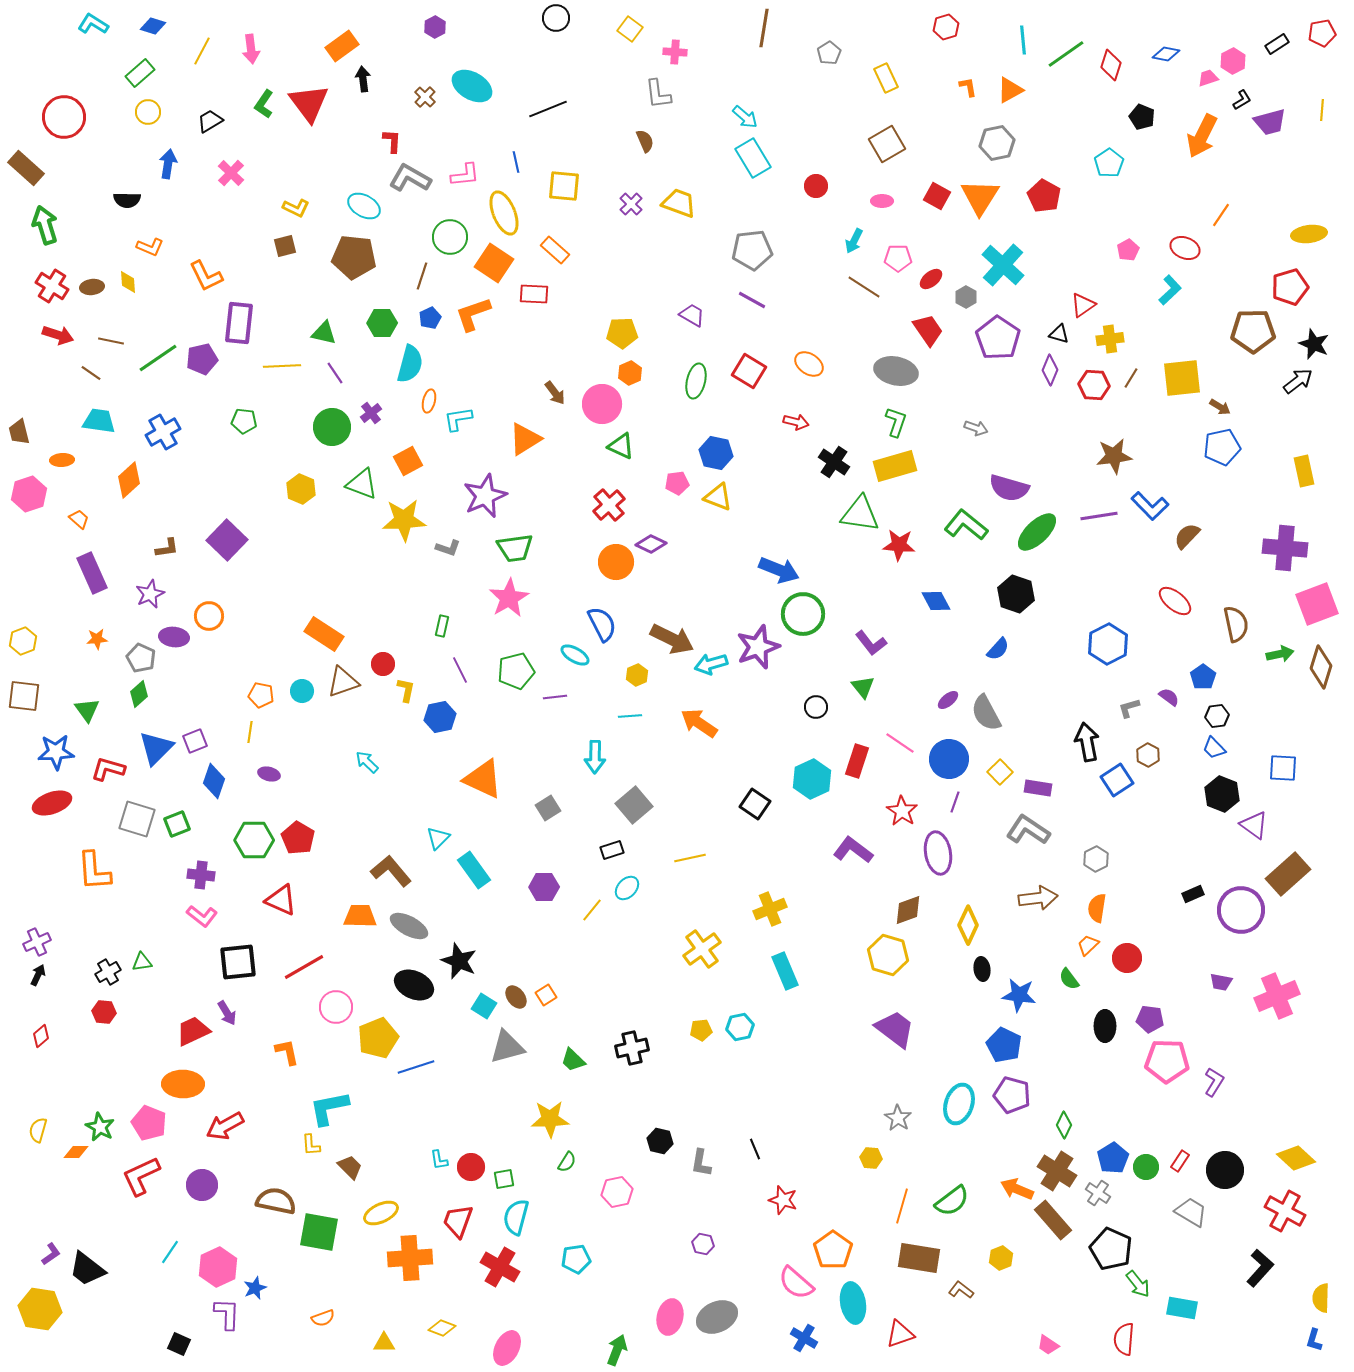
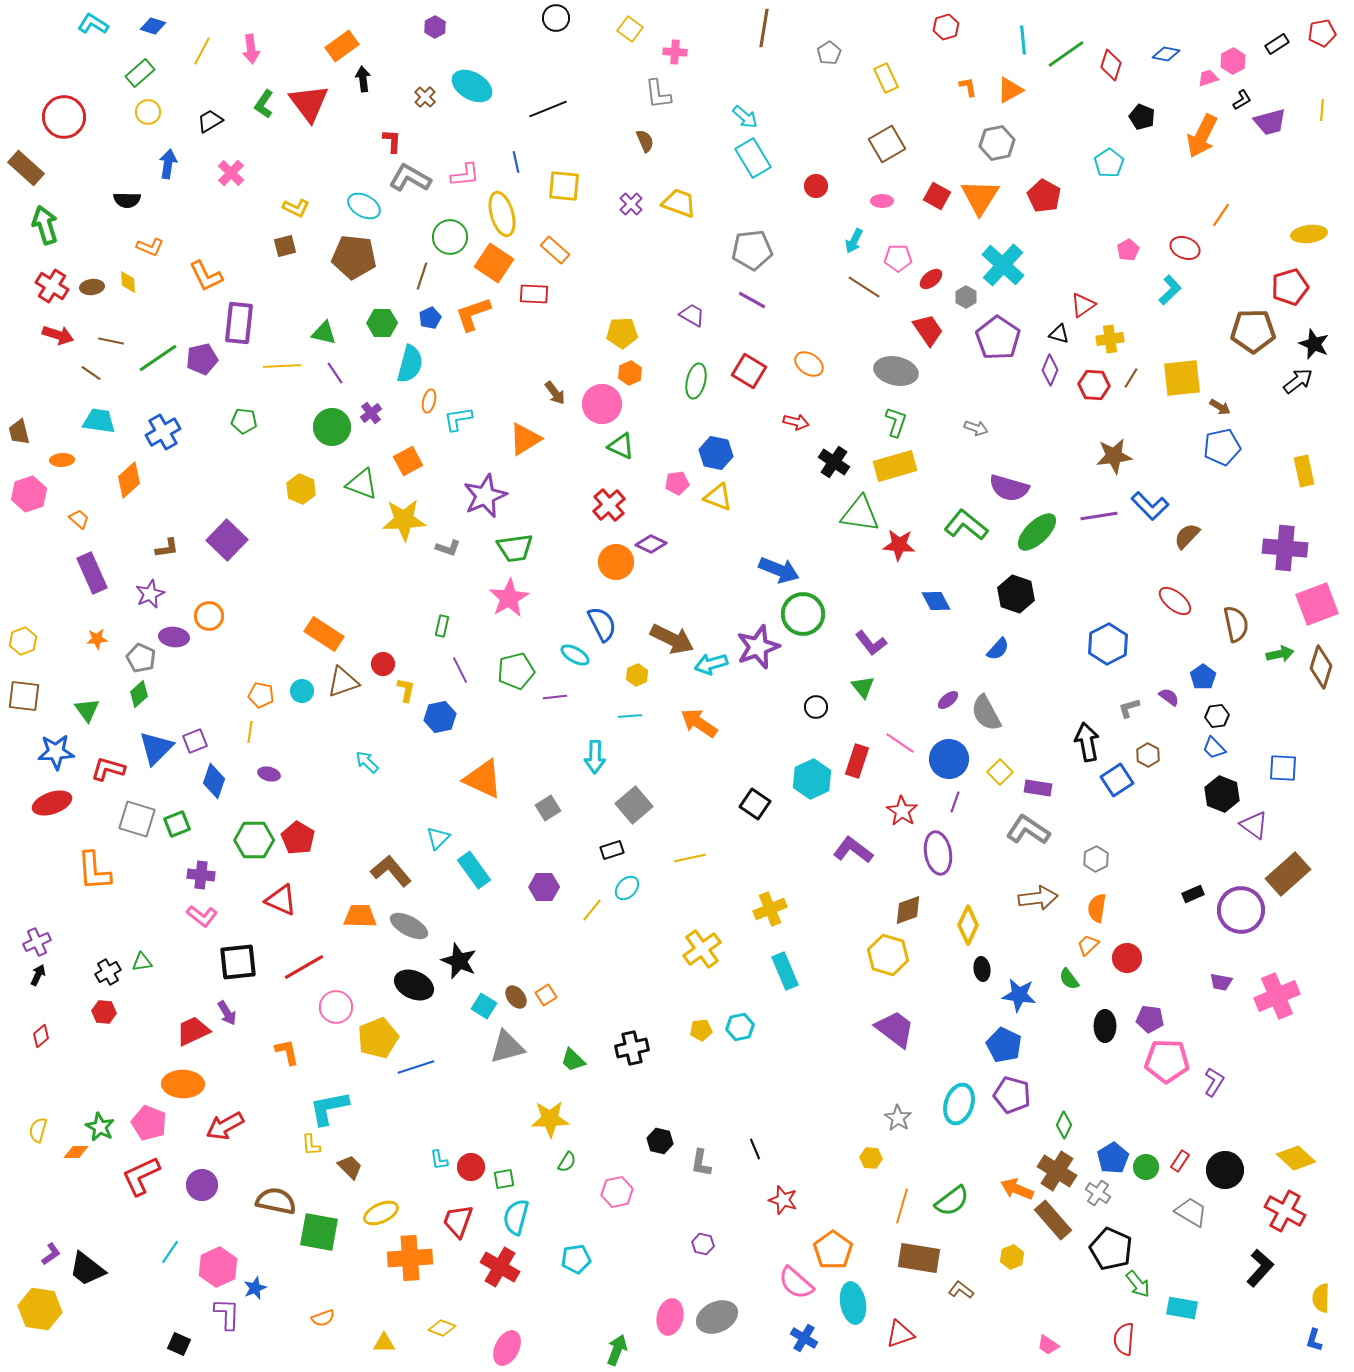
yellow ellipse at (504, 213): moved 2 px left, 1 px down; rotated 6 degrees clockwise
yellow hexagon at (1001, 1258): moved 11 px right, 1 px up
